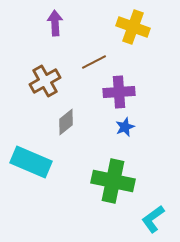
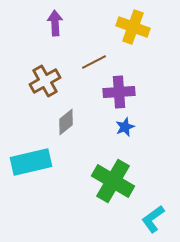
cyan rectangle: rotated 36 degrees counterclockwise
green cross: rotated 18 degrees clockwise
